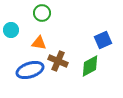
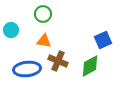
green circle: moved 1 px right, 1 px down
orange triangle: moved 5 px right, 2 px up
blue ellipse: moved 3 px left, 1 px up; rotated 12 degrees clockwise
